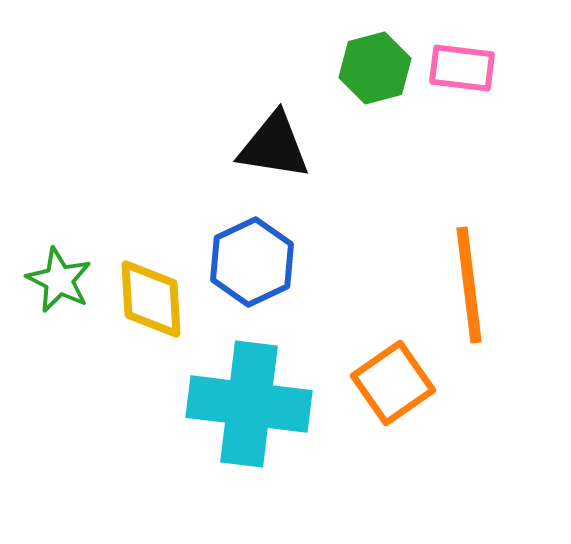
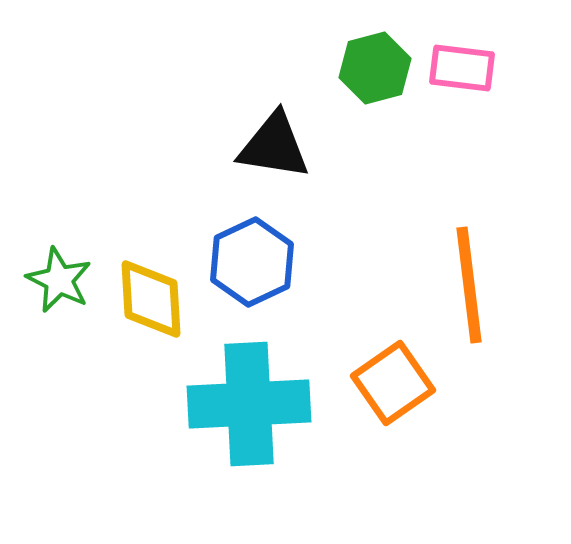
cyan cross: rotated 10 degrees counterclockwise
